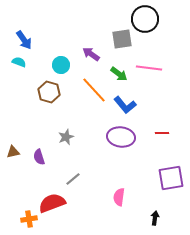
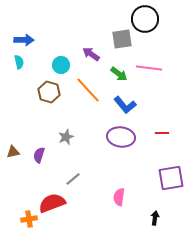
blue arrow: rotated 54 degrees counterclockwise
cyan semicircle: rotated 56 degrees clockwise
orange line: moved 6 px left
purple semicircle: moved 2 px up; rotated 35 degrees clockwise
